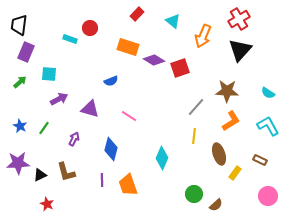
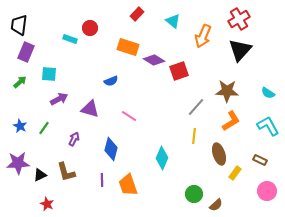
red square at (180, 68): moved 1 px left, 3 px down
pink circle at (268, 196): moved 1 px left, 5 px up
